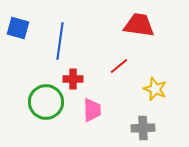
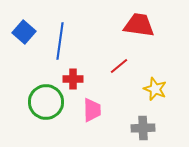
blue square: moved 6 px right, 4 px down; rotated 25 degrees clockwise
